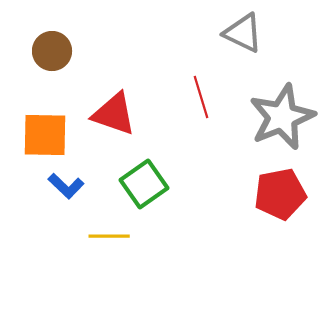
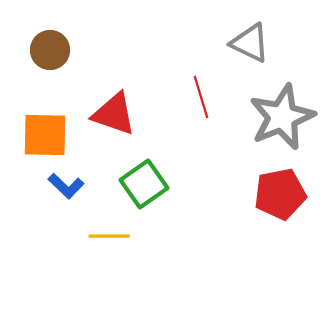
gray triangle: moved 7 px right, 10 px down
brown circle: moved 2 px left, 1 px up
